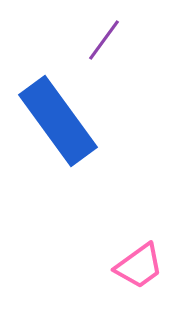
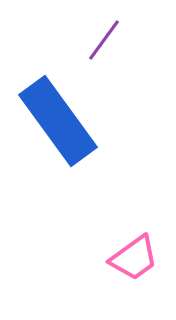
pink trapezoid: moved 5 px left, 8 px up
